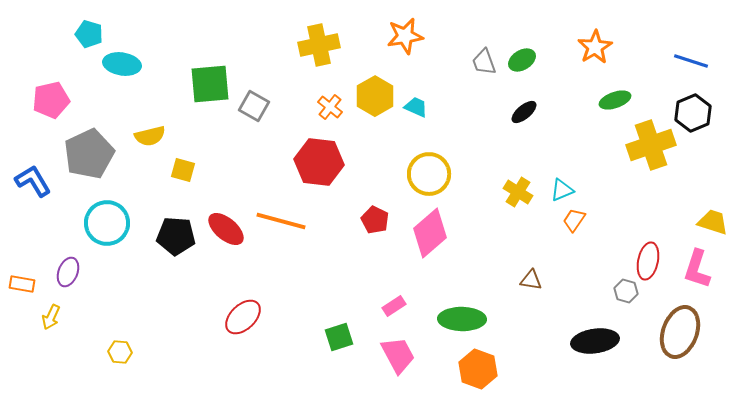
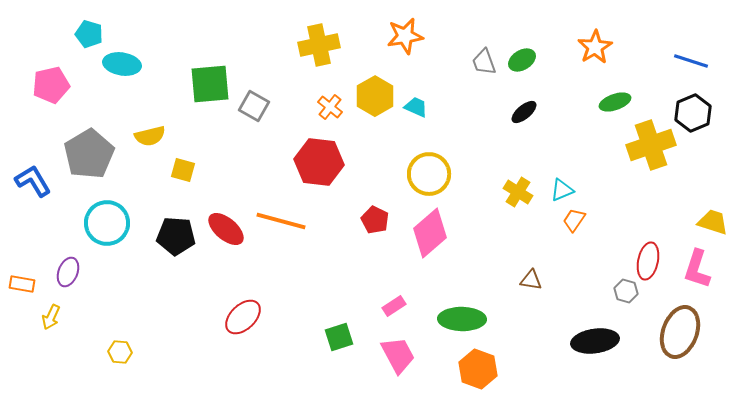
pink pentagon at (51, 100): moved 15 px up
green ellipse at (615, 100): moved 2 px down
gray pentagon at (89, 154): rotated 6 degrees counterclockwise
